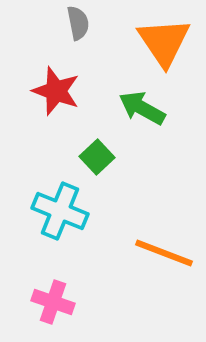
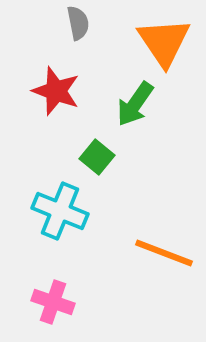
green arrow: moved 7 px left, 4 px up; rotated 84 degrees counterclockwise
green square: rotated 8 degrees counterclockwise
